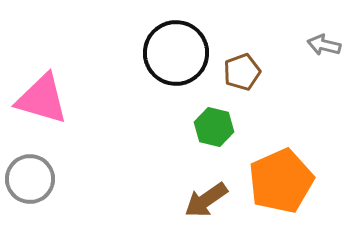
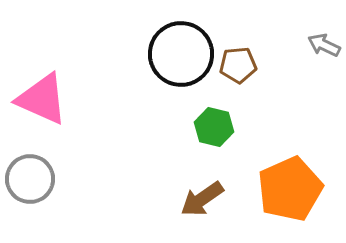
gray arrow: rotated 12 degrees clockwise
black circle: moved 5 px right, 1 px down
brown pentagon: moved 4 px left, 7 px up; rotated 15 degrees clockwise
pink triangle: rotated 8 degrees clockwise
orange pentagon: moved 9 px right, 8 px down
brown arrow: moved 4 px left, 1 px up
